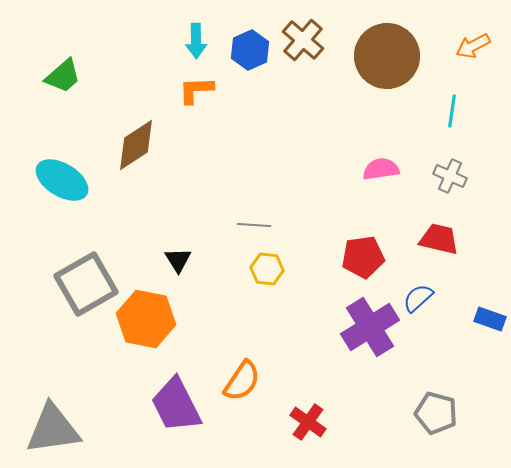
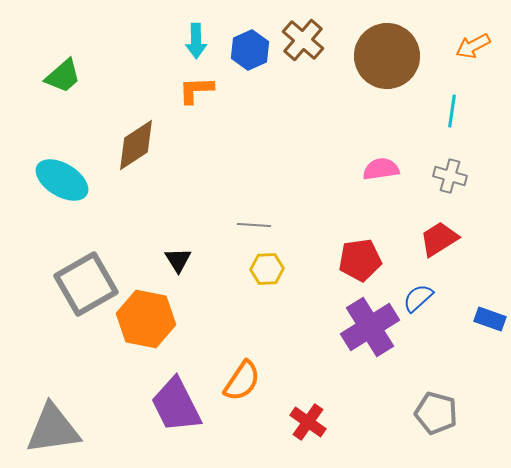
gray cross: rotated 8 degrees counterclockwise
red trapezoid: rotated 45 degrees counterclockwise
red pentagon: moved 3 px left, 3 px down
yellow hexagon: rotated 8 degrees counterclockwise
